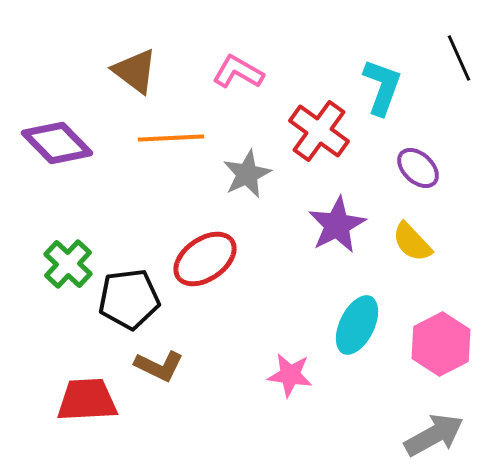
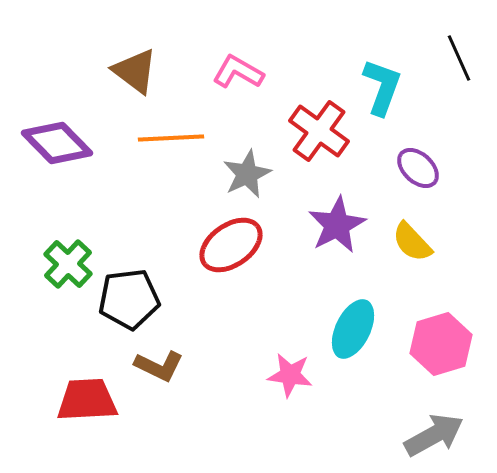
red ellipse: moved 26 px right, 14 px up
cyan ellipse: moved 4 px left, 4 px down
pink hexagon: rotated 10 degrees clockwise
